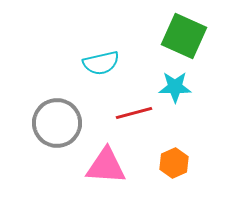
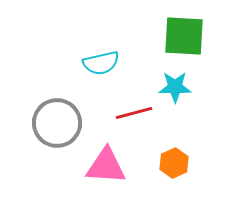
green square: rotated 21 degrees counterclockwise
